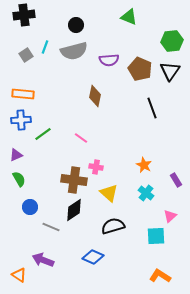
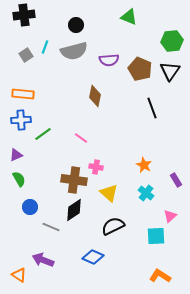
black semicircle: rotated 10 degrees counterclockwise
